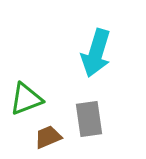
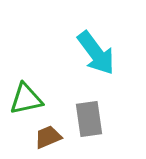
cyan arrow: rotated 54 degrees counterclockwise
green triangle: rotated 9 degrees clockwise
